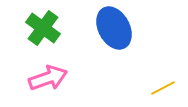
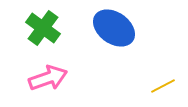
blue ellipse: rotated 27 degrees counterclockwise
yellow line: moved 2 px up
